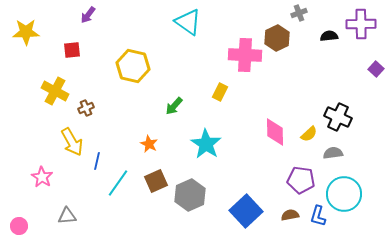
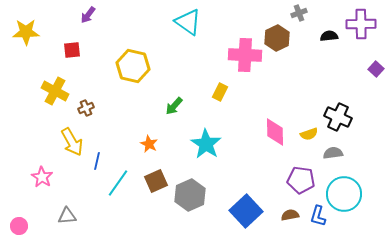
yellow semicircle: rotated 24 degrees clockwise
